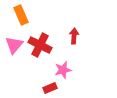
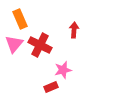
orange rectangle: moved 1 px left, 4 px down
red arrow: moved 6 px up
pink triangle: moved 1 px up
red rectangle: moved 1 px right, 1 px up
